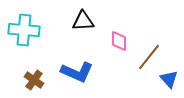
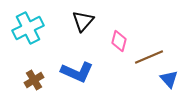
black triangle: rotated 45 degrees counterclockwise
cyan cross: moved 4 px right, 2 px up; rotated 32 degrees counterclockwise
pink diamond: rotated 15 degrees clockwise
brown line: rotated 28 degrees clockwise
brown cross: rotated 24 degrees clockwise
